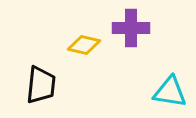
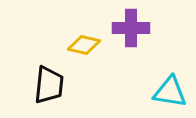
black trapezoid: moved 8 px right
